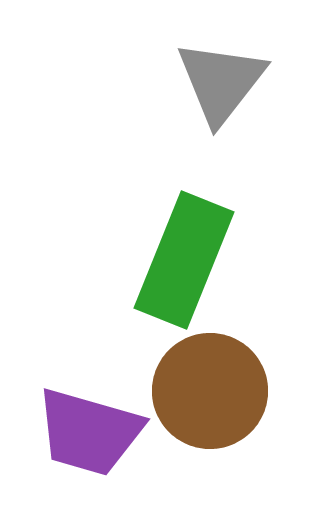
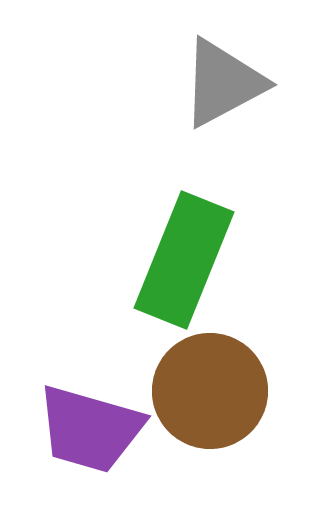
gray triangle: moved 2 px right, 1 px down; rotated 24 degrees clockwise
purple trapezoid: moved 1 px right, 3 px up
